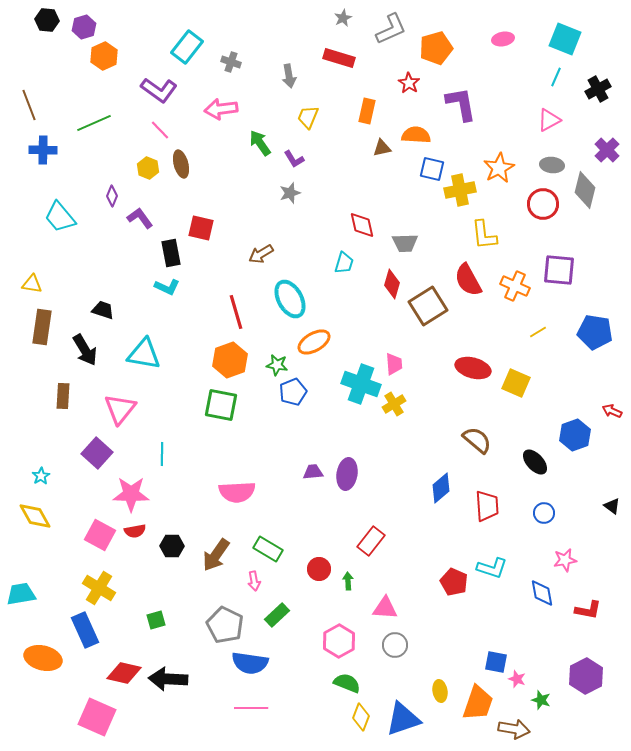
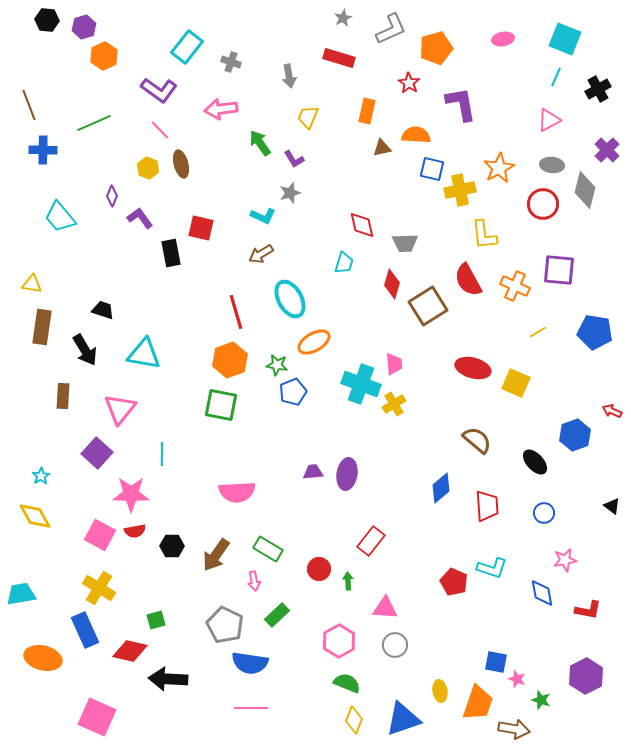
cyan L-shape at (167, 287): moved 96 px right, 71 px up
red diamond at (124, 673): moved 6 px right, 22 px up
yellow diamond at (361, 717): moved 7 px left, 3 px down
